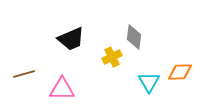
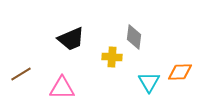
yellow cross: rotated 30 degrees clockwise
brown line: moved 3 px left; rotated 15 degrees counterclockwise
pink triangle: moved 1 px up
